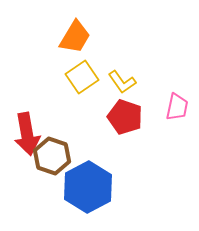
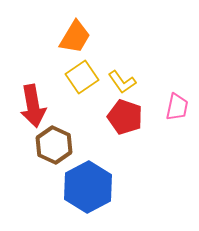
red arrow: moved 6 px right, 28 px up
brown hexagon: moved 2 px right, 11 px up; rotated 6 degrees clockwise
